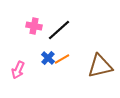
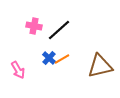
blue cross: moved 1 px right
pink arrow: rotated 54 degrees counterclockwise
